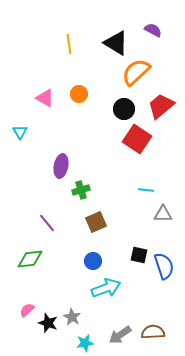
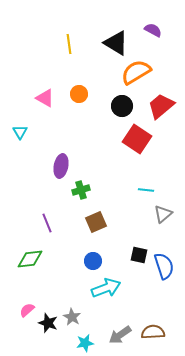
orange semicircle: rotated 12 degrees clockwise
black circle: moved 2 px left, 3 px up
gray triangle: rotated 42 degrees counterclockwise
purple line: rotated 18 degrees clockwise
